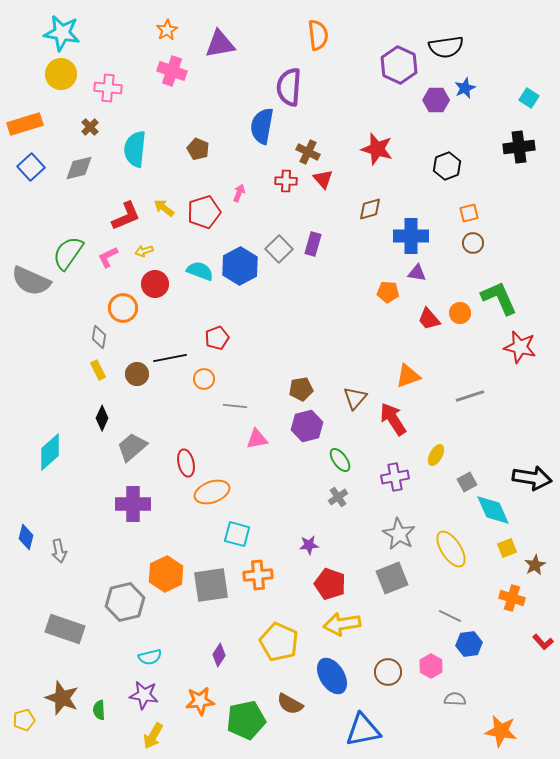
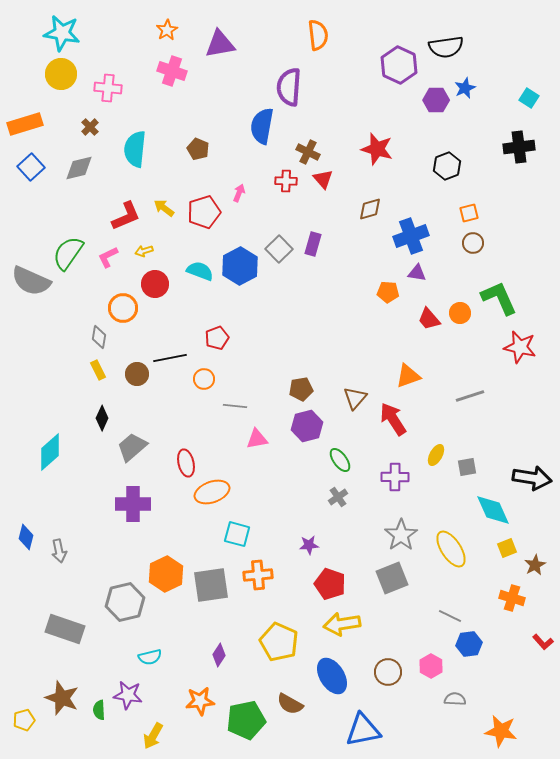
blue cross at (411, 236): rotated 20 degrees counterclockwise
purple cross at (395, 477): rotated 12 degrees clockwise
gray square at (467, 482): moved 15 px up; rotated 18 degrees clockwise
gray star at (399, 534): moved 2 px right, 1 px down; rotated 8 degrees clockwise
purple star at (144, 695): moved 16 px left
